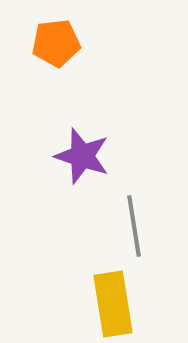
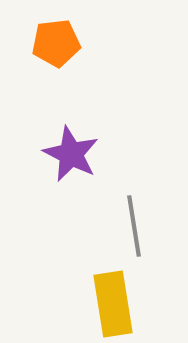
purple star: moved 11 px left, 2 px up; rotated 8 degrees clockwise
